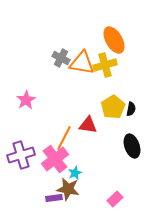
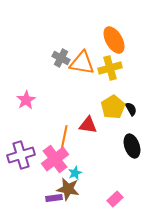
yellow cross: moved 5 px right, 3 px down
black semicircle: rotated 40 degrees counterclockwise
orange line: rotated 15 degrees counterclockwise
